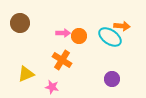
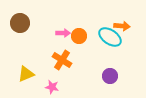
purple circle: moved 2 px left, 3 px up
